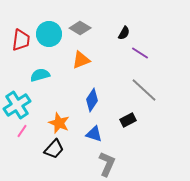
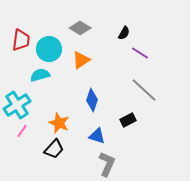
cyan circle: moved 15 px down
orange triangle: rotated 12 degrees counterclockwise
blue diamond: rotated 15 degrees counterclockwise
blue triangle: moved 3 px right, 2 px down
